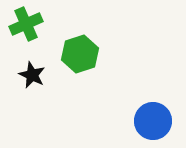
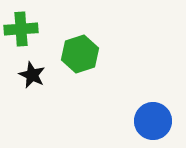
green cross: moved 5 px left, 5 px down; rotated 20 degrees clockwise
